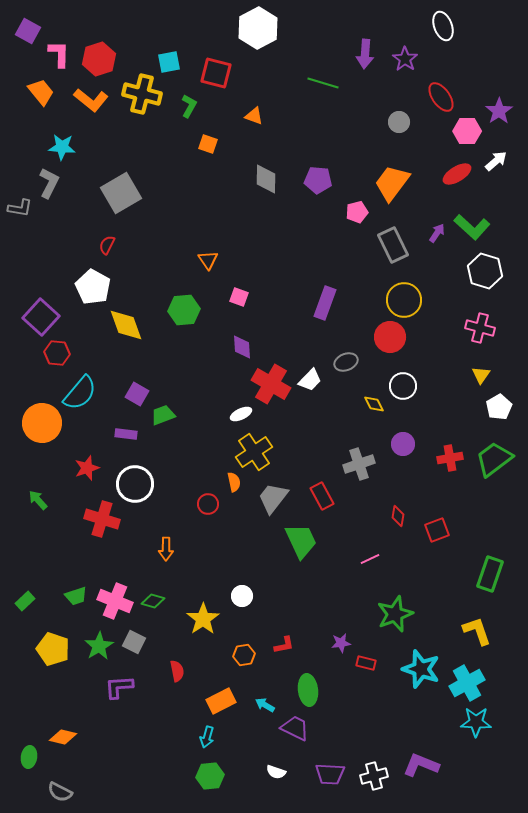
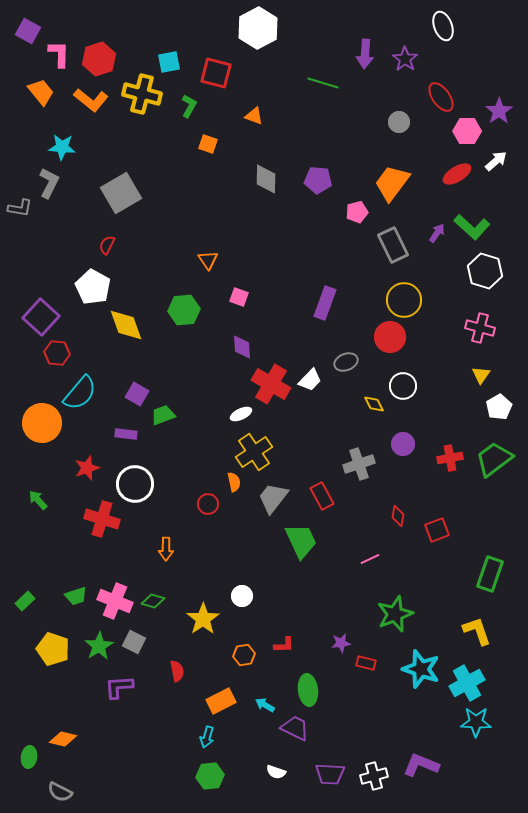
red L-shape at (284, 645): rotated 10 degrees clockwise
orange diamond at (63, 737): moved 2 px down
